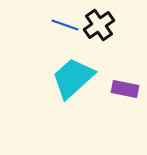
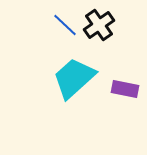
blue line: rotated 24 degrees clockwise
cyan trapezoid: moved 1 px right
